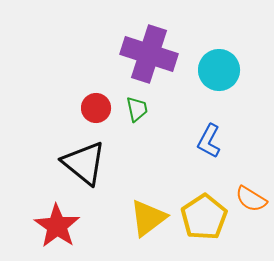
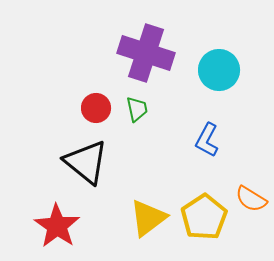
purple cross: moved 3 px left, 1 px up
blue L-shape: moved 2 px left, 1 px up
black triangle: moved 2 px right, 1 px up
